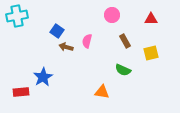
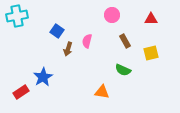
brown arrow: moved 2 px right, 2 px down; rotated 88 degrees counterclockwise
red rectangle: rotated 28 degrees counterclockwise
